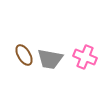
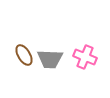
gray trapezoid: rotated 8 degrees counterclockwise
